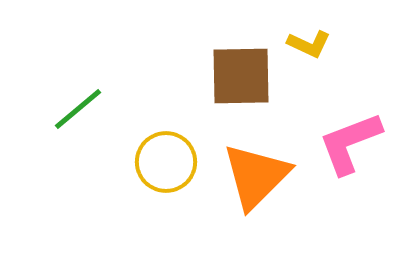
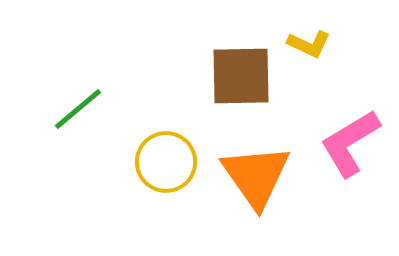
pink L-shape: rotated 10 degrees counterclockwise
orange triangle: rotated 20 degrees counterclockwise
